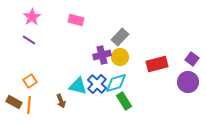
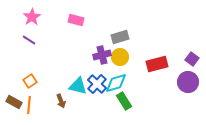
gray rectangle: rotated 30 degrees clockwise
